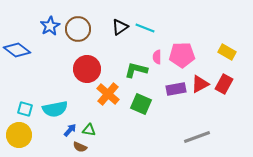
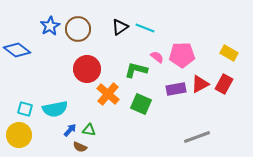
yellow rectangle: moved 2 px right, 1 px down
pink semicircle: rotated 128 degrees clockwise
